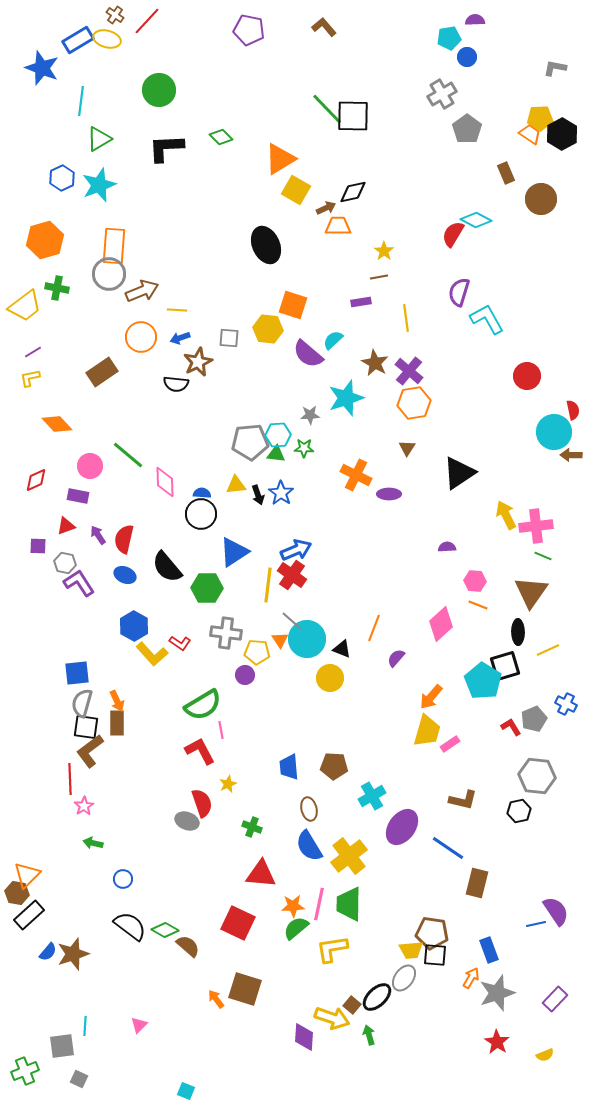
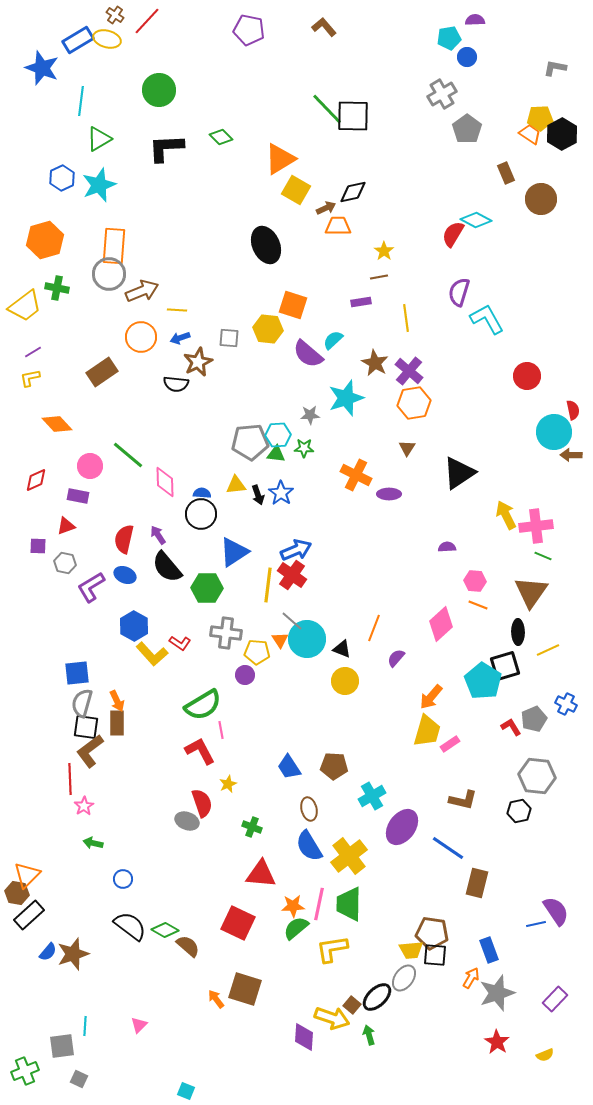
purple arrow at (98, 535): moved 60 px right
purple L-shape at (79, 583): moved 12 px right, 4 px down; rotated 88 degrees counterclockwise
yellow circle at (330, 678): moved 15 px right, 3 px down
blue trapezoid at (289, 767): rotated 28 degrees counterclockwise
